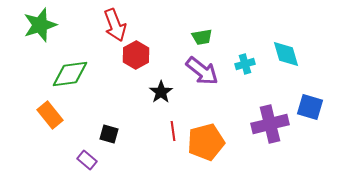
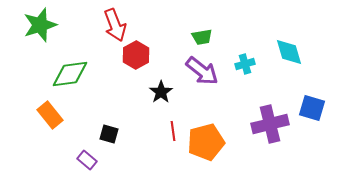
cyan diamond: moved 3 px right, 2 px up
blue square: moved 2 px right, 1 px down
